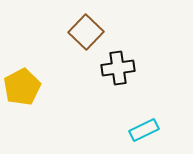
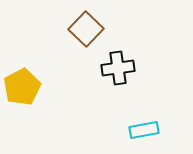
brown square: moved 3 px up
cyan rectangle: rotated 16 degrees clockwise
